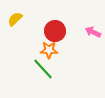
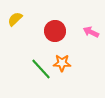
pink arrow: moved 2 px left
orange star: moved 13 px right, 13 px down
green line: moved 2 px left
